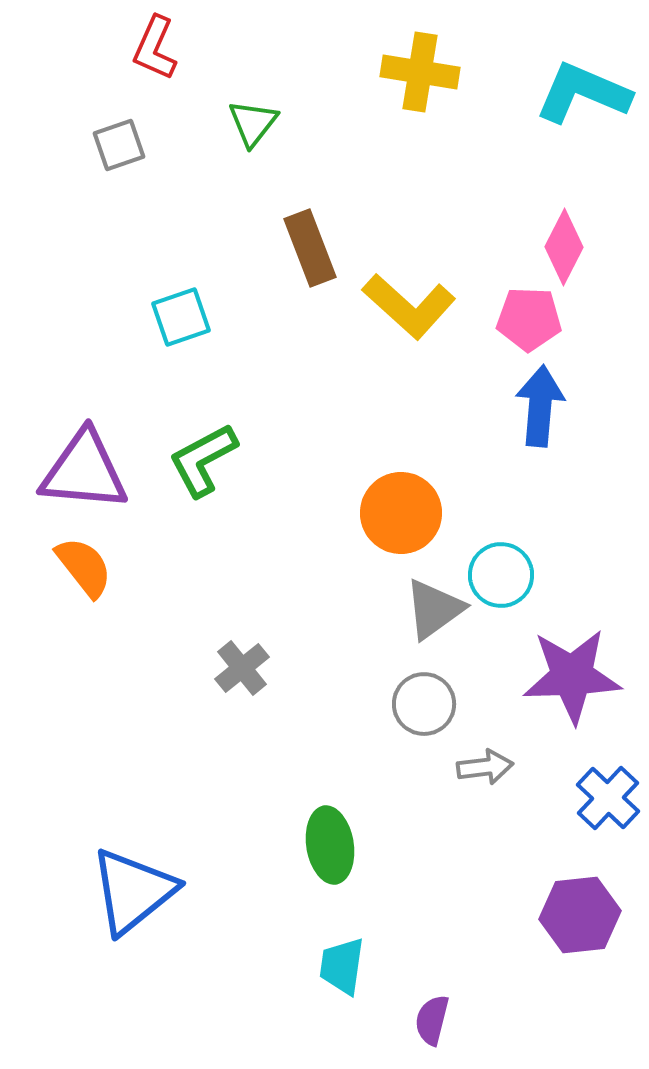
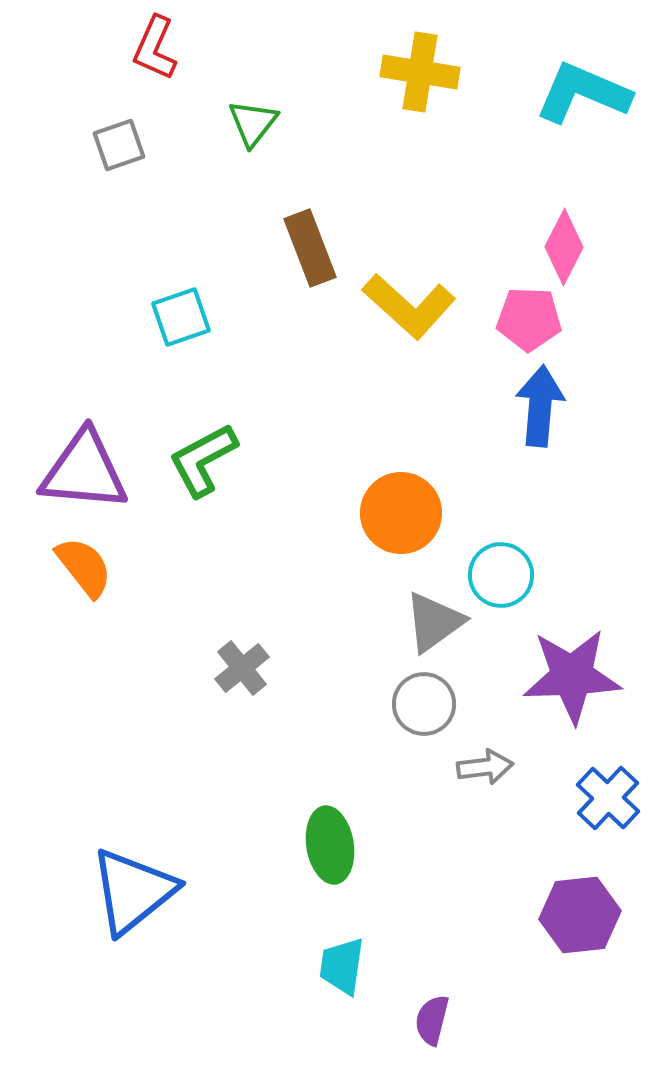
gray triangle: moved 13 px down
